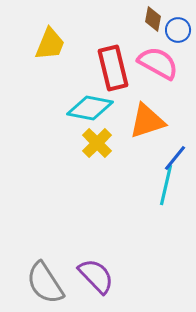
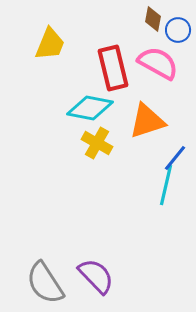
yellow cross: rotated 16 degrees counterclockwise
